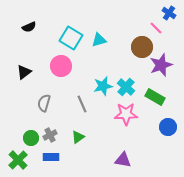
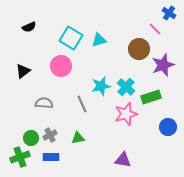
pink line: moved 1 px left, 1 px down
brown circle: moved 3 px left, 2 px down
purple star: moved 2 px right
black triangle: moved 1 px left, 1 px up
cyan star: moved 2 px left
green rectangle: moved 4 px left; rotated 48 degrees counterclockwise
gray semicircle: rotated 78 degrees clockwise
pink star: rotated 15 degrees counterclockwise
green triangle: moved 1 px down; rotated 24 degrees clockwise
green cross: moved 2 px right, 3 px up; rotated 24 degrees clockwise
